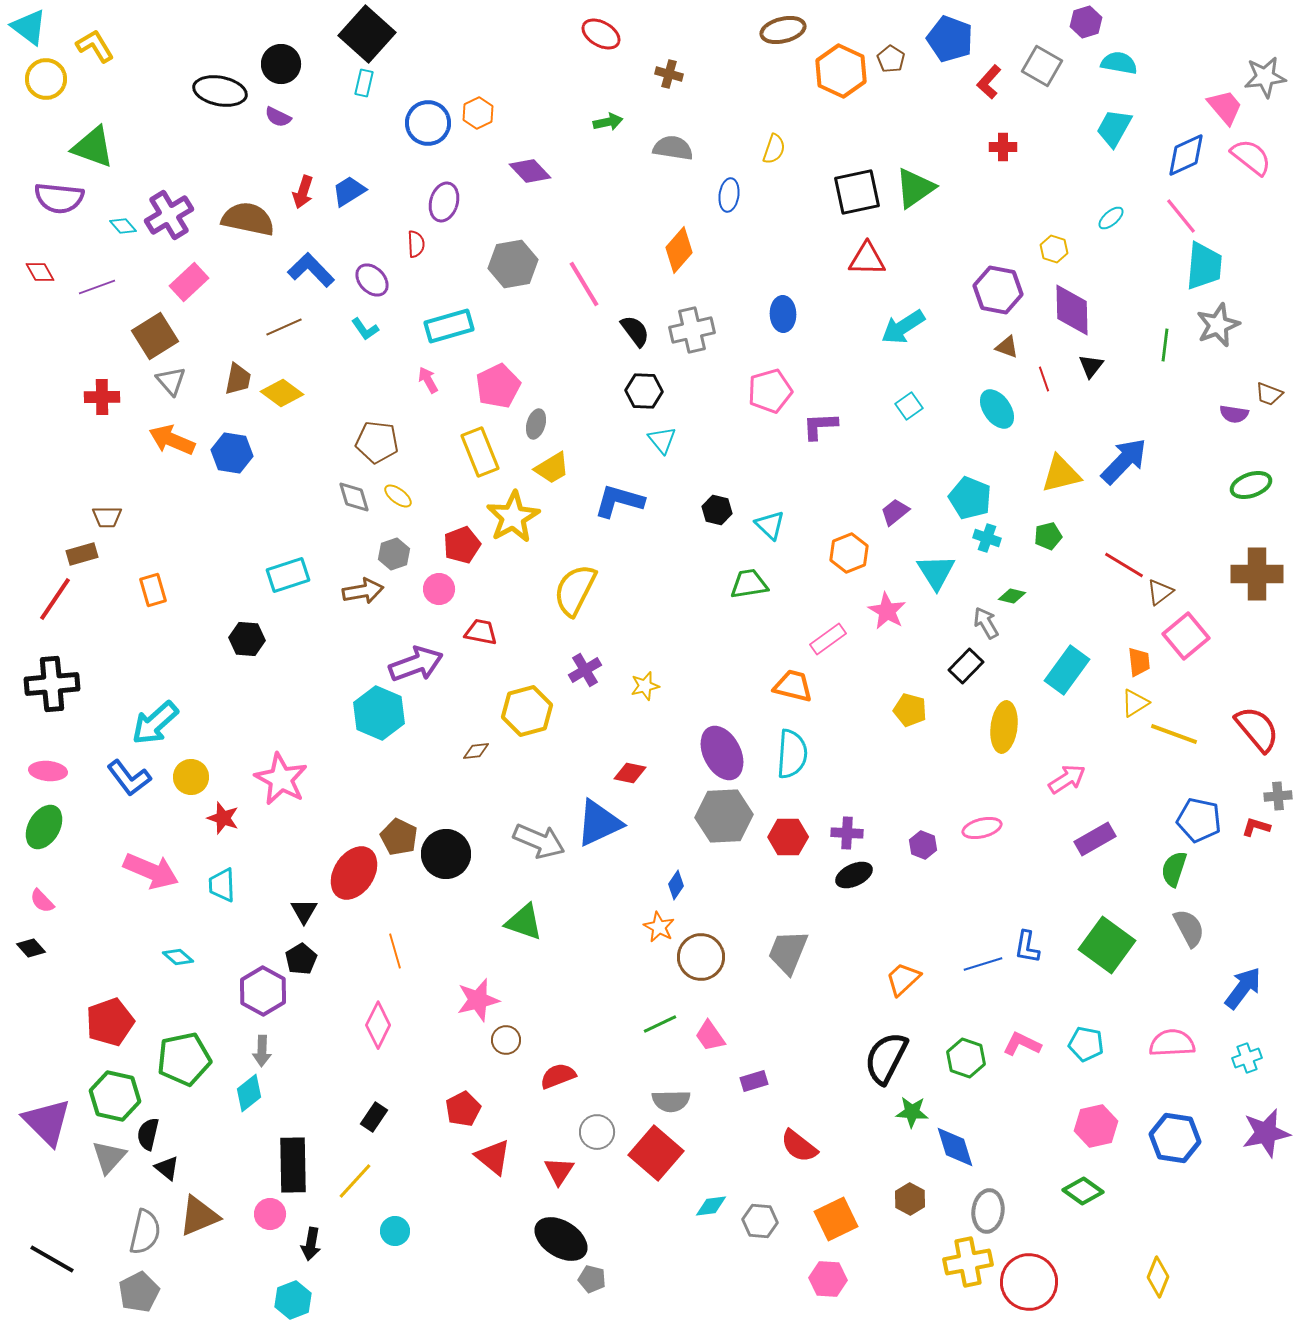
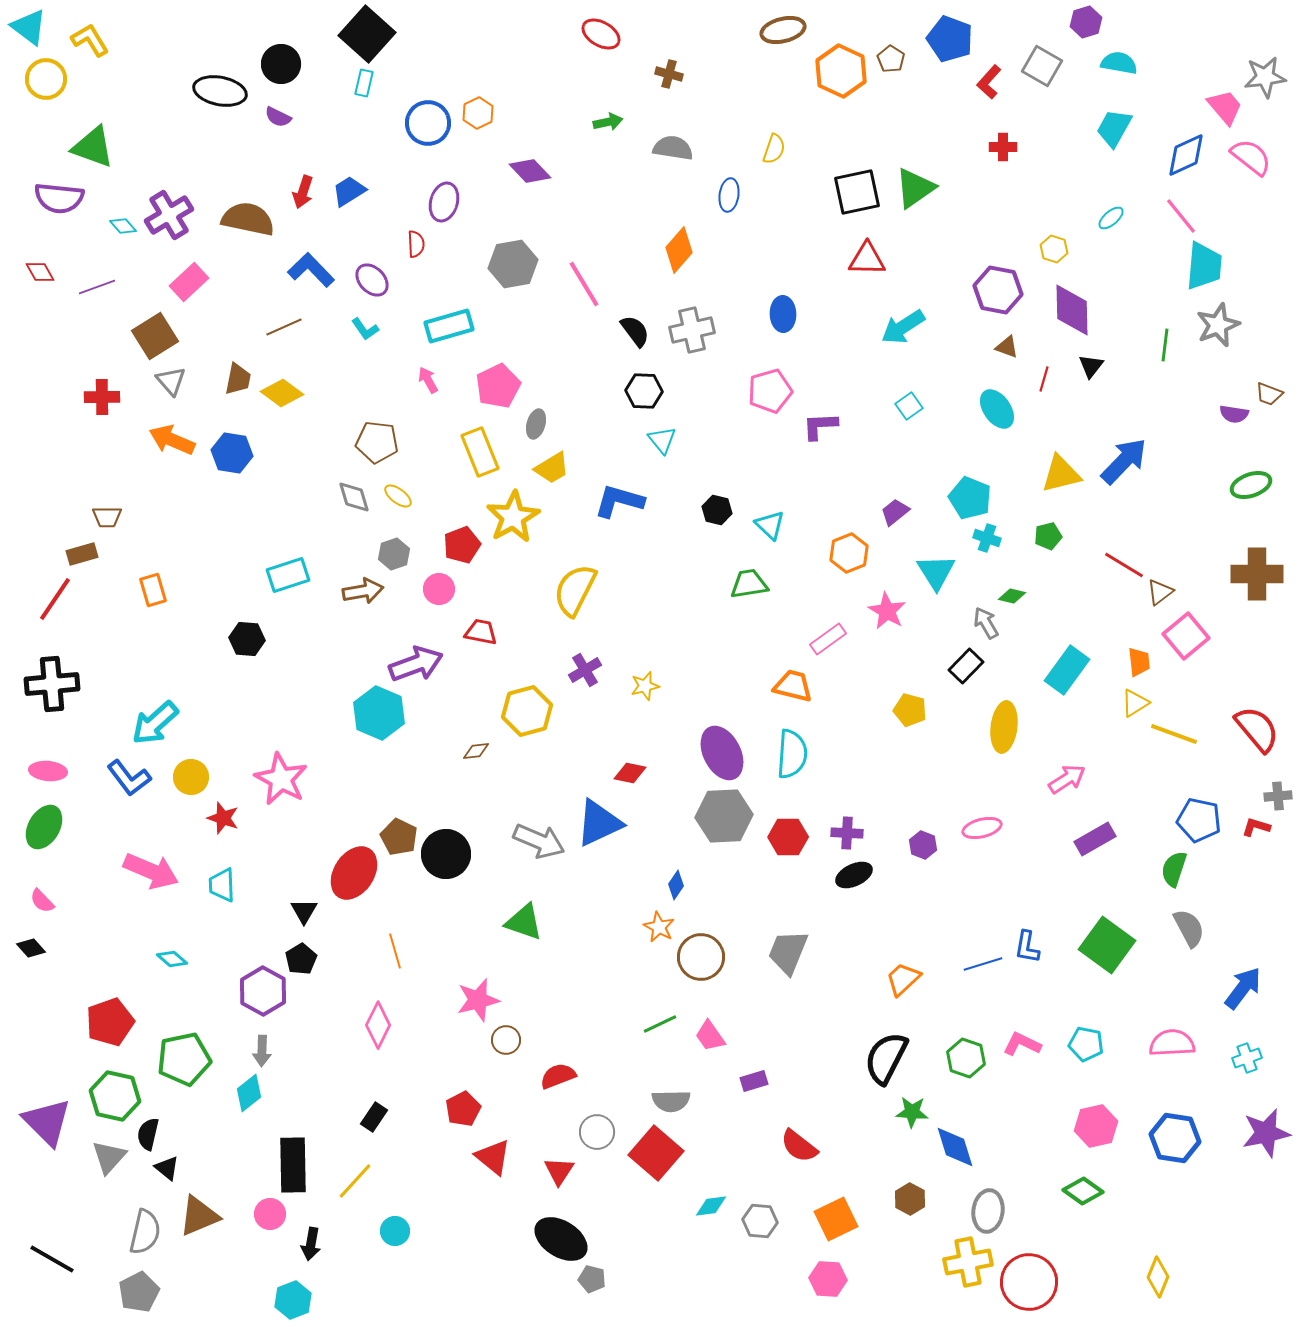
yellow L-shape at (95, 46): moved 5 px left, 6 px up
red line at (1044, 379): rotated 35 degrees clockwise
cyan diamond at (178, 957): moved 6 px left, 2 px down
